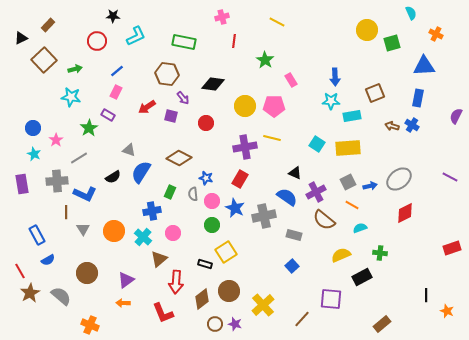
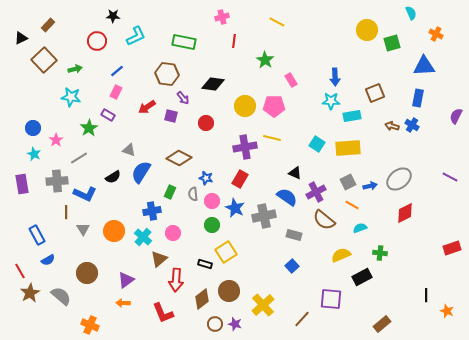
red arrow at (176, 282): moved 2 px up
